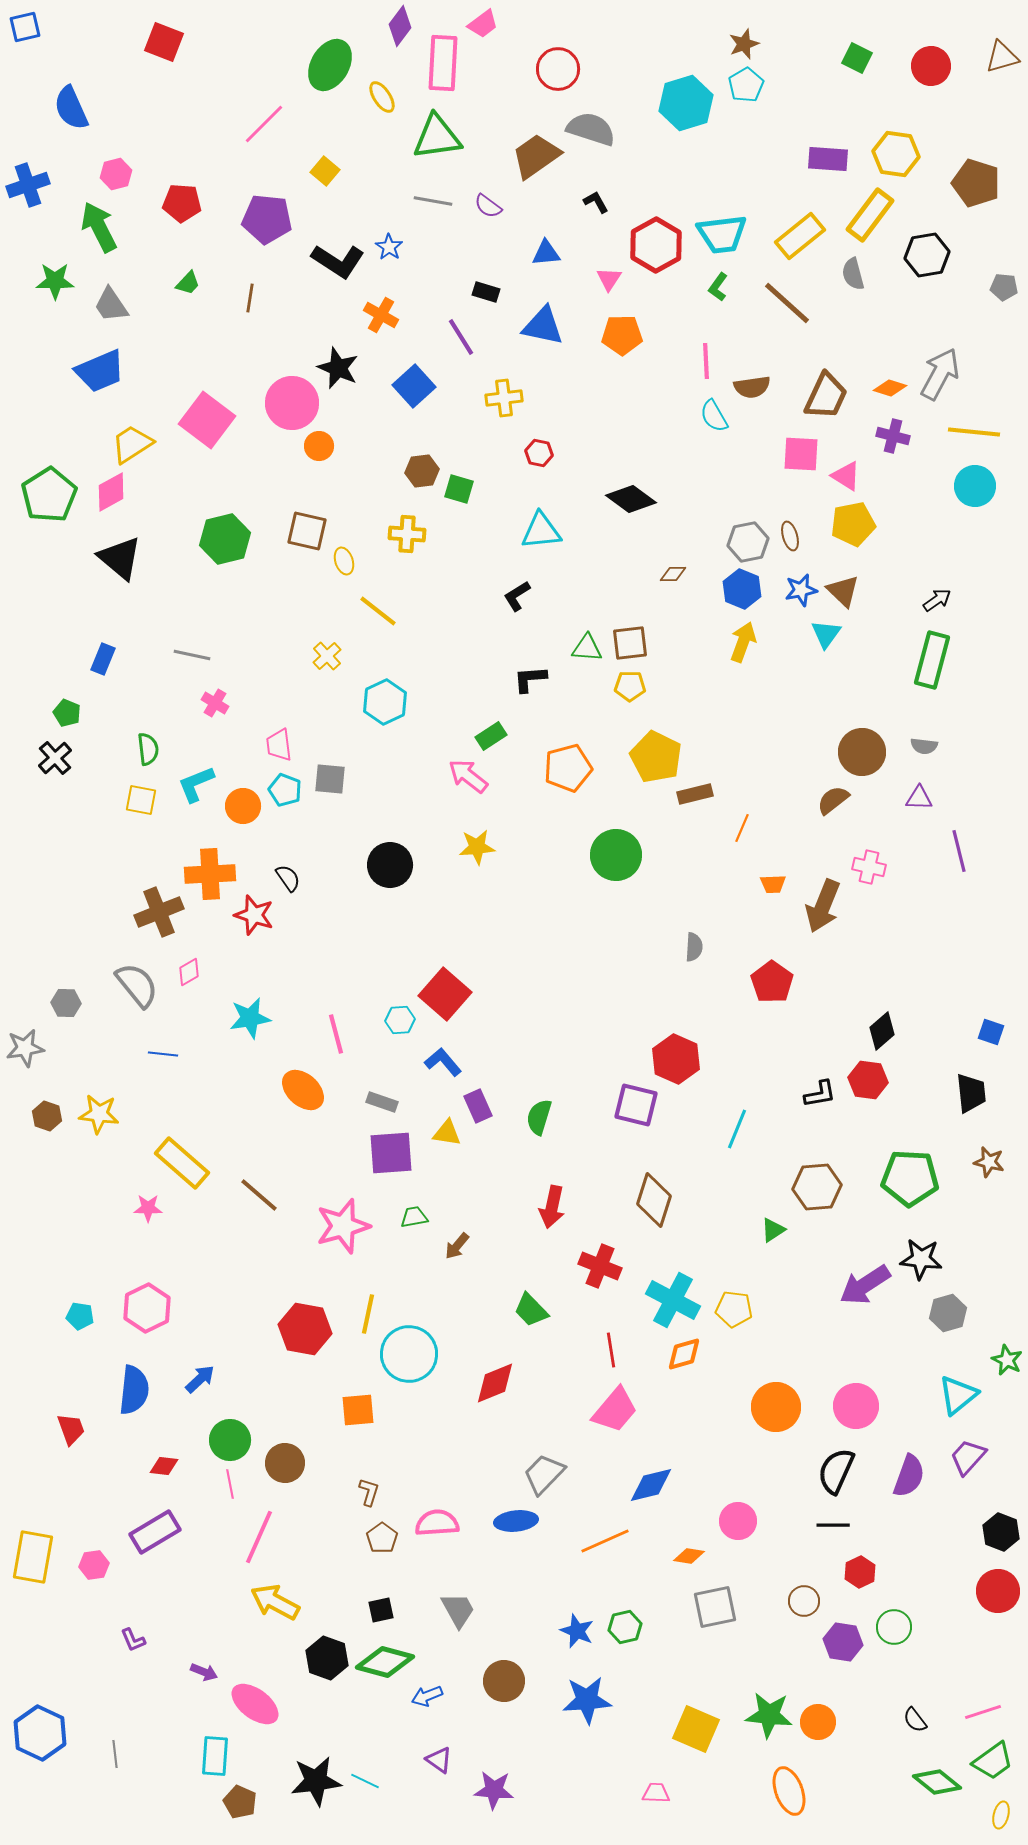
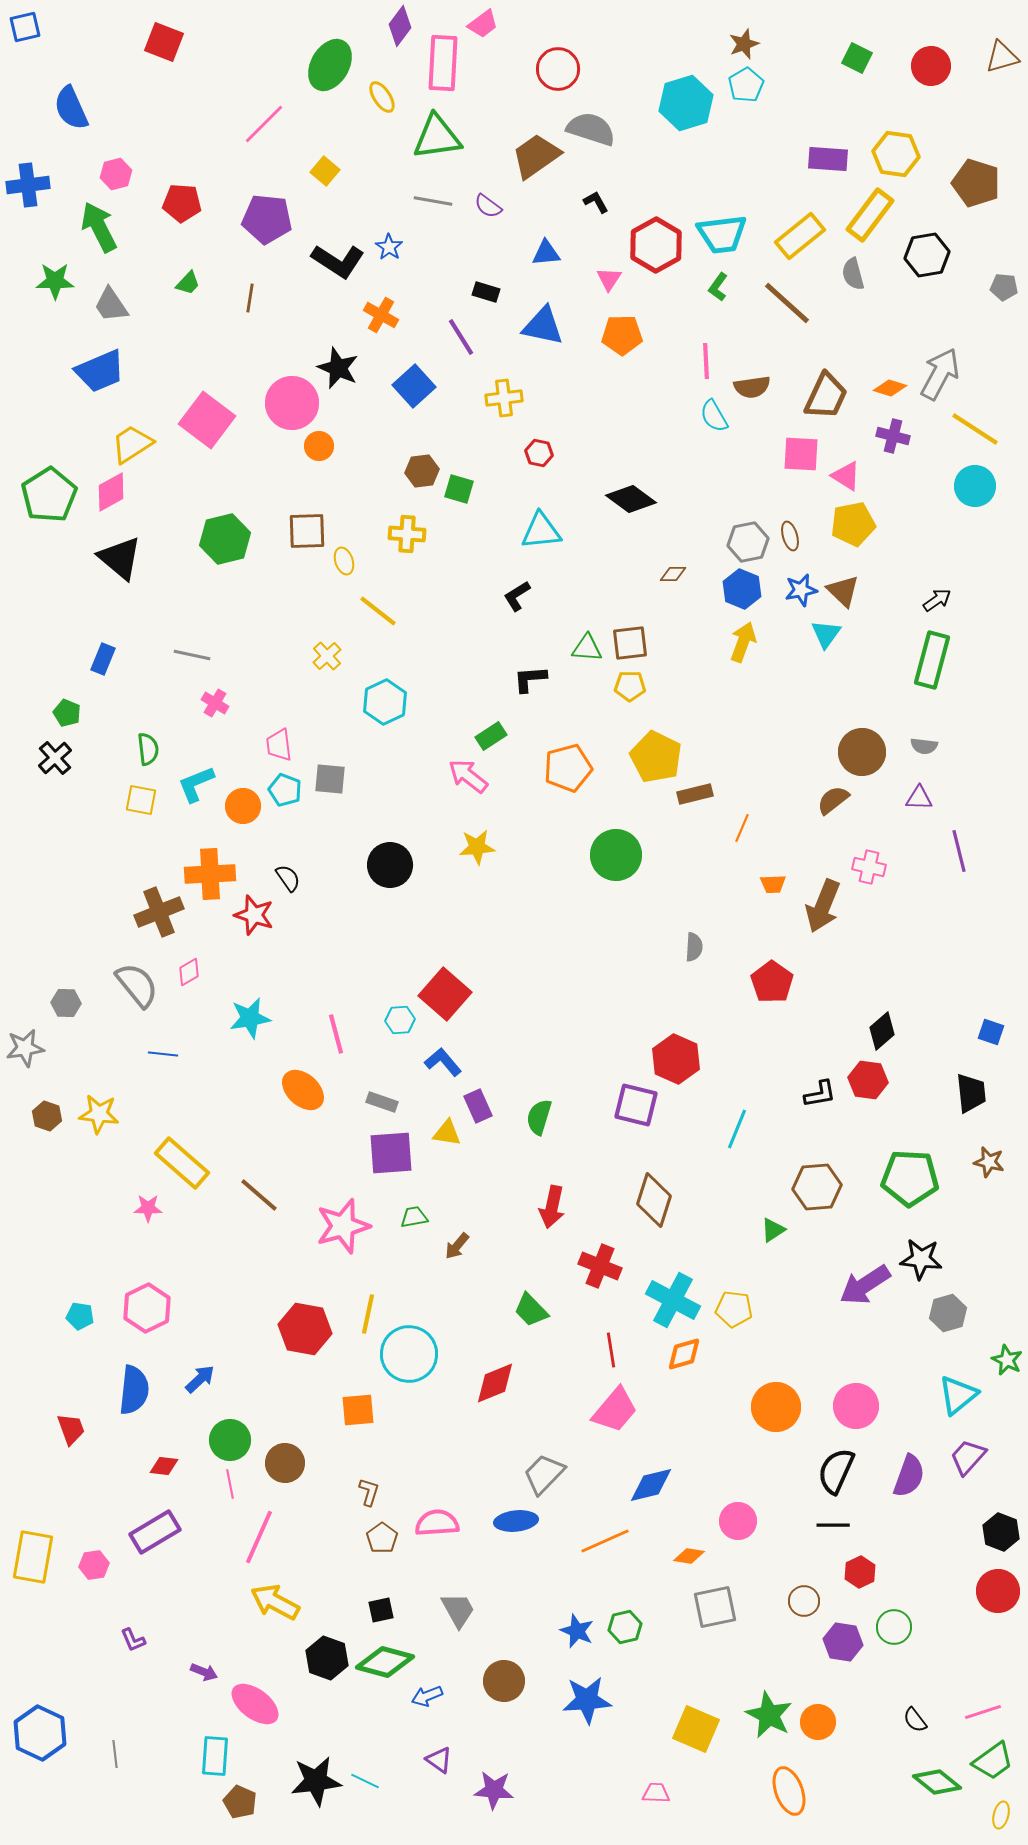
blue cross at (28, 185): rotated 12 degrees clockwise
yellow line at (974, 432): moved 1 px right, 3 px up; rotated 27 degrees clockwise
brown square at (307, 531): rotated 15 degrees counterclockwise
green star at (769, 1715): rotated 21 degrees clockwise
